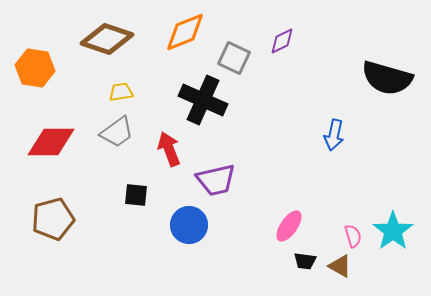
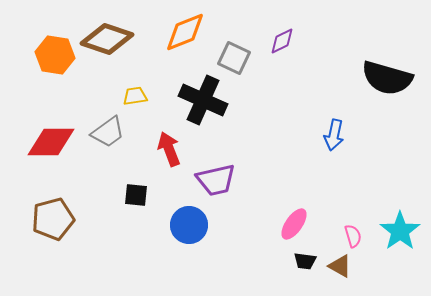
orange hexagon: moved 20 px right, 13 px up
yellow trapezoid: moved 14 px right, 4 px down
gray trapezoid: moved 9 px left
pink ellipse: moved 5 px right, 2 px up
cyan star: moved 7 px right
